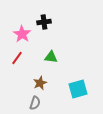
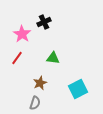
black cross: rotated 16 degrees counterclockwise
green triangle: moved 2 px right, 1 px down
cyan square: rotated 12 degrees counterclockwise
